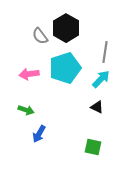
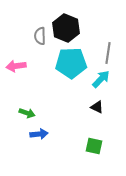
black hexagon: rotated 8 degrees counterclockwise
gray semicircle: rotated 36 degrees clockwise
gray line: moved 3 px right, 1 px down
cyan pentagon: moved 6 px right, 5 px up; rotated 16 degrees clockwise
pink arrow: moved 13 px left, 8 px up
green arrow: moved 1 px right, 3 px down
blue arrow: rotated 126 degrees counterclockwise
green square: moved 1 px right, 1 px up
